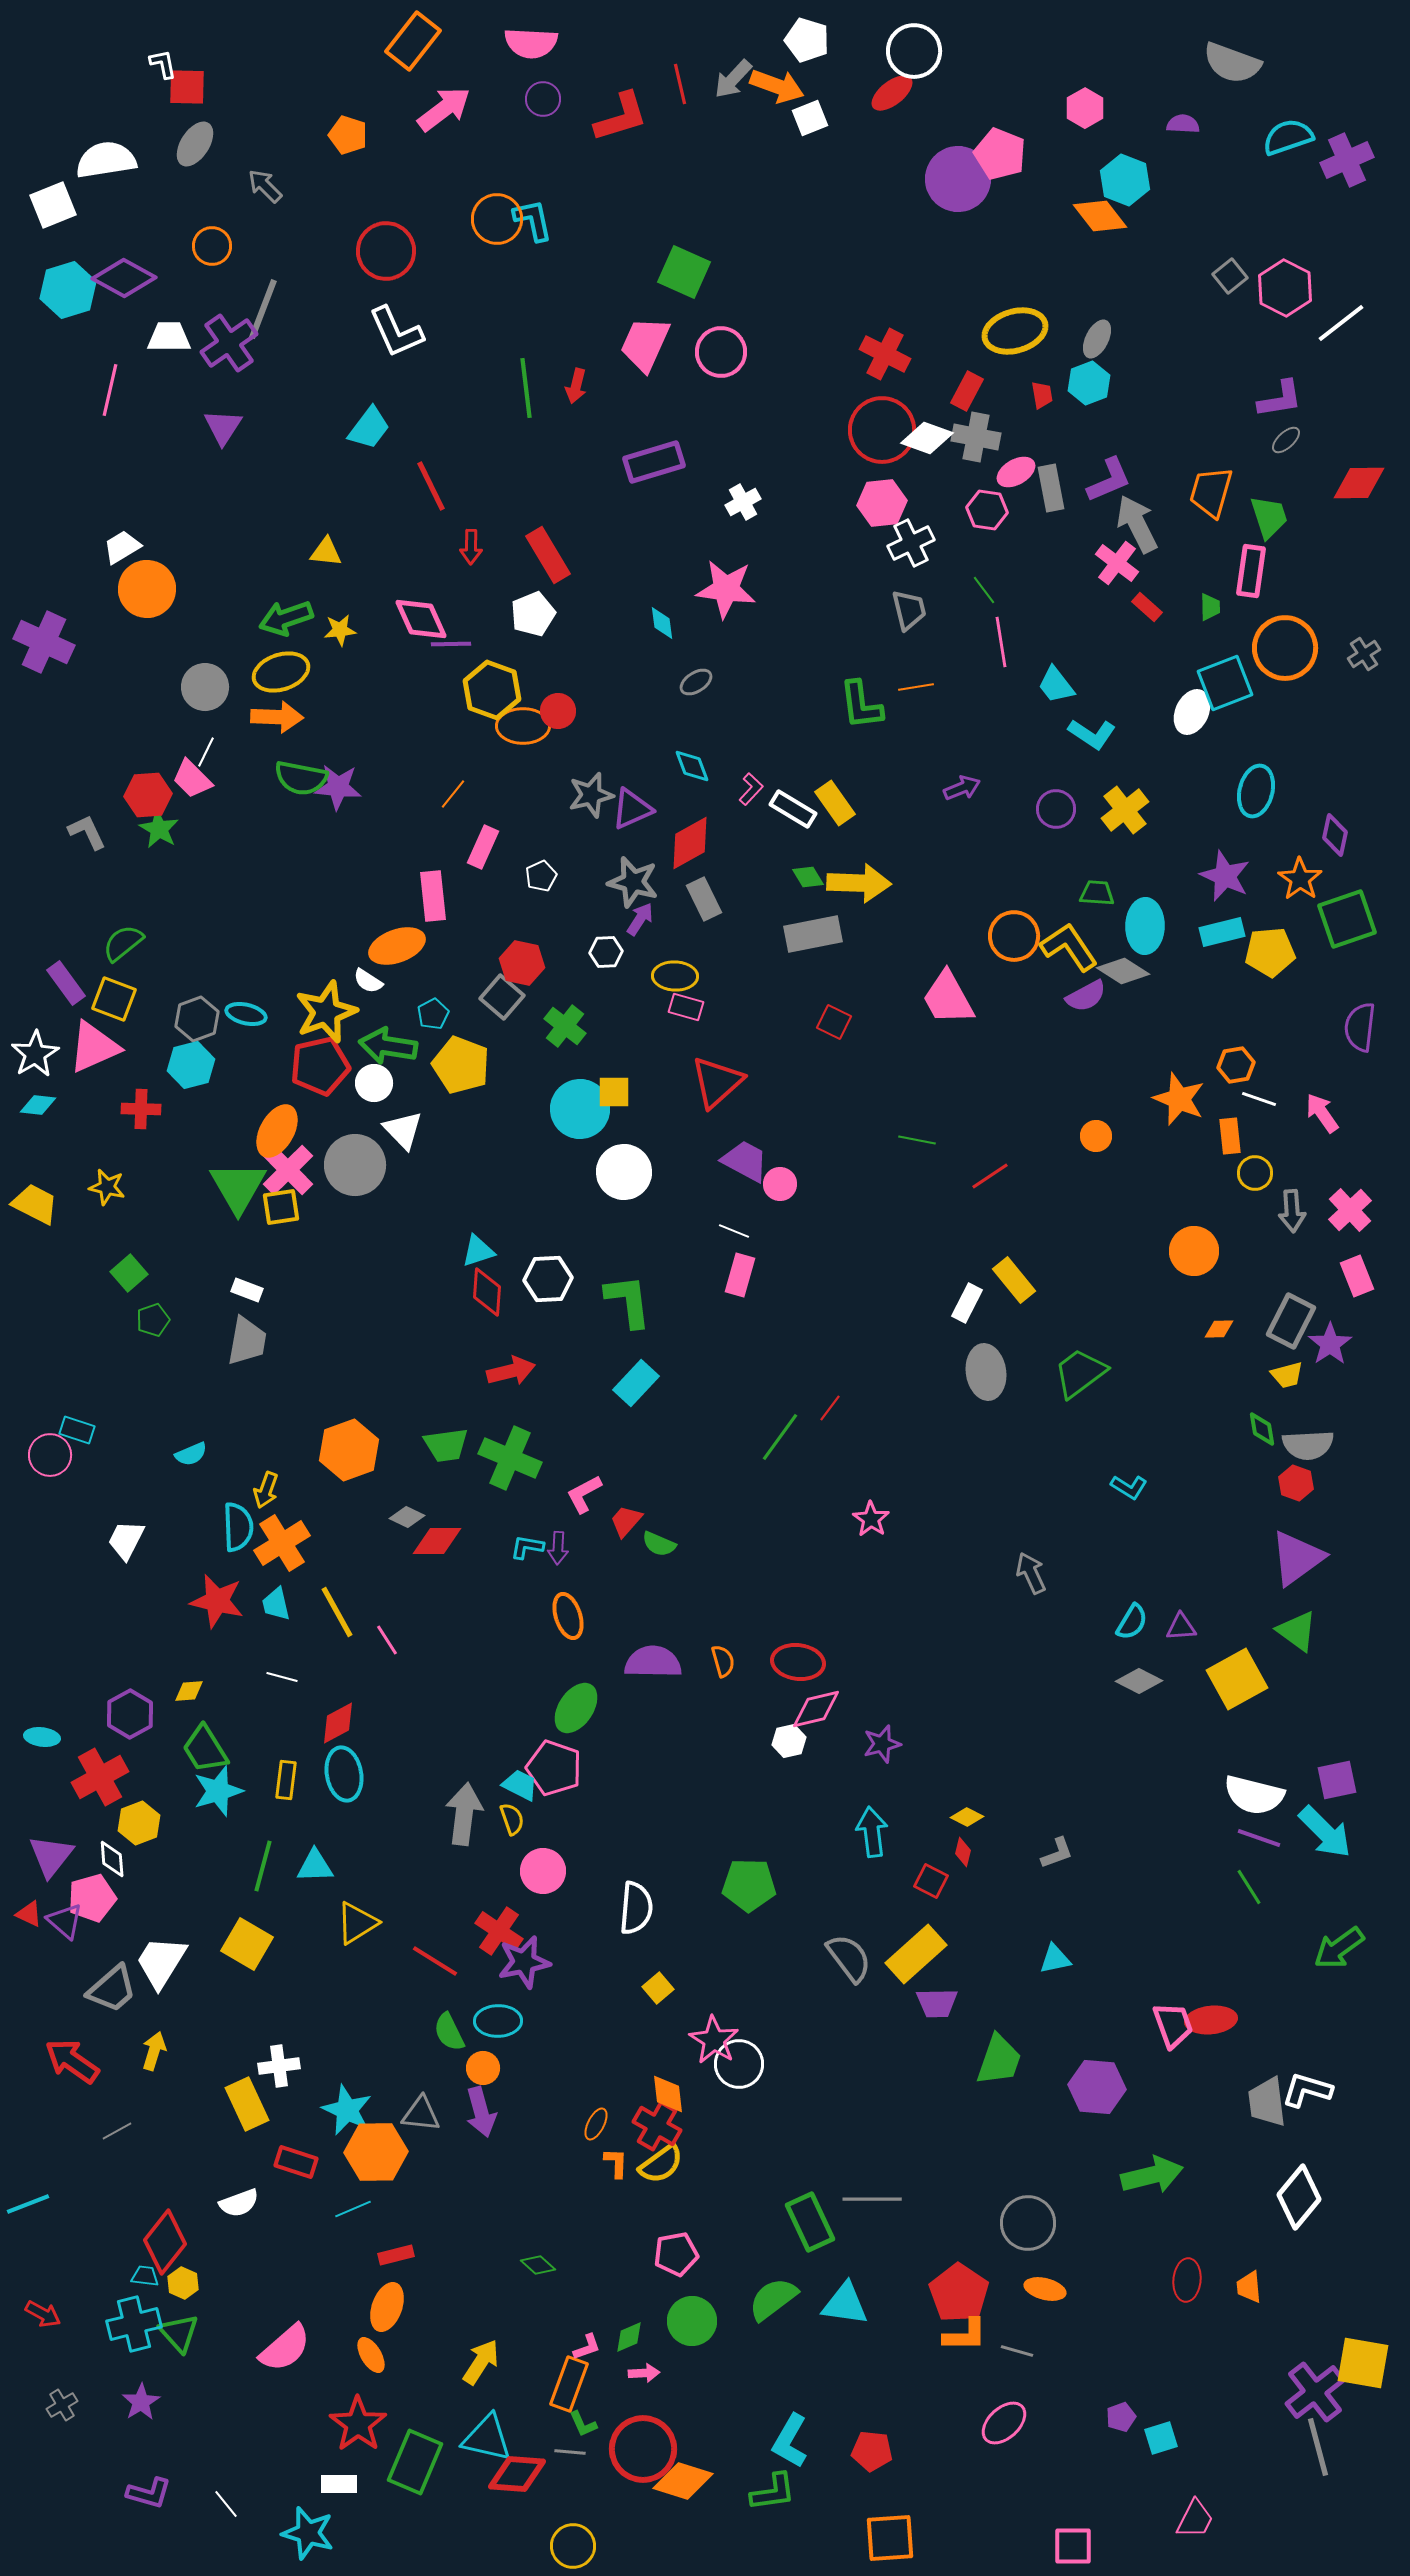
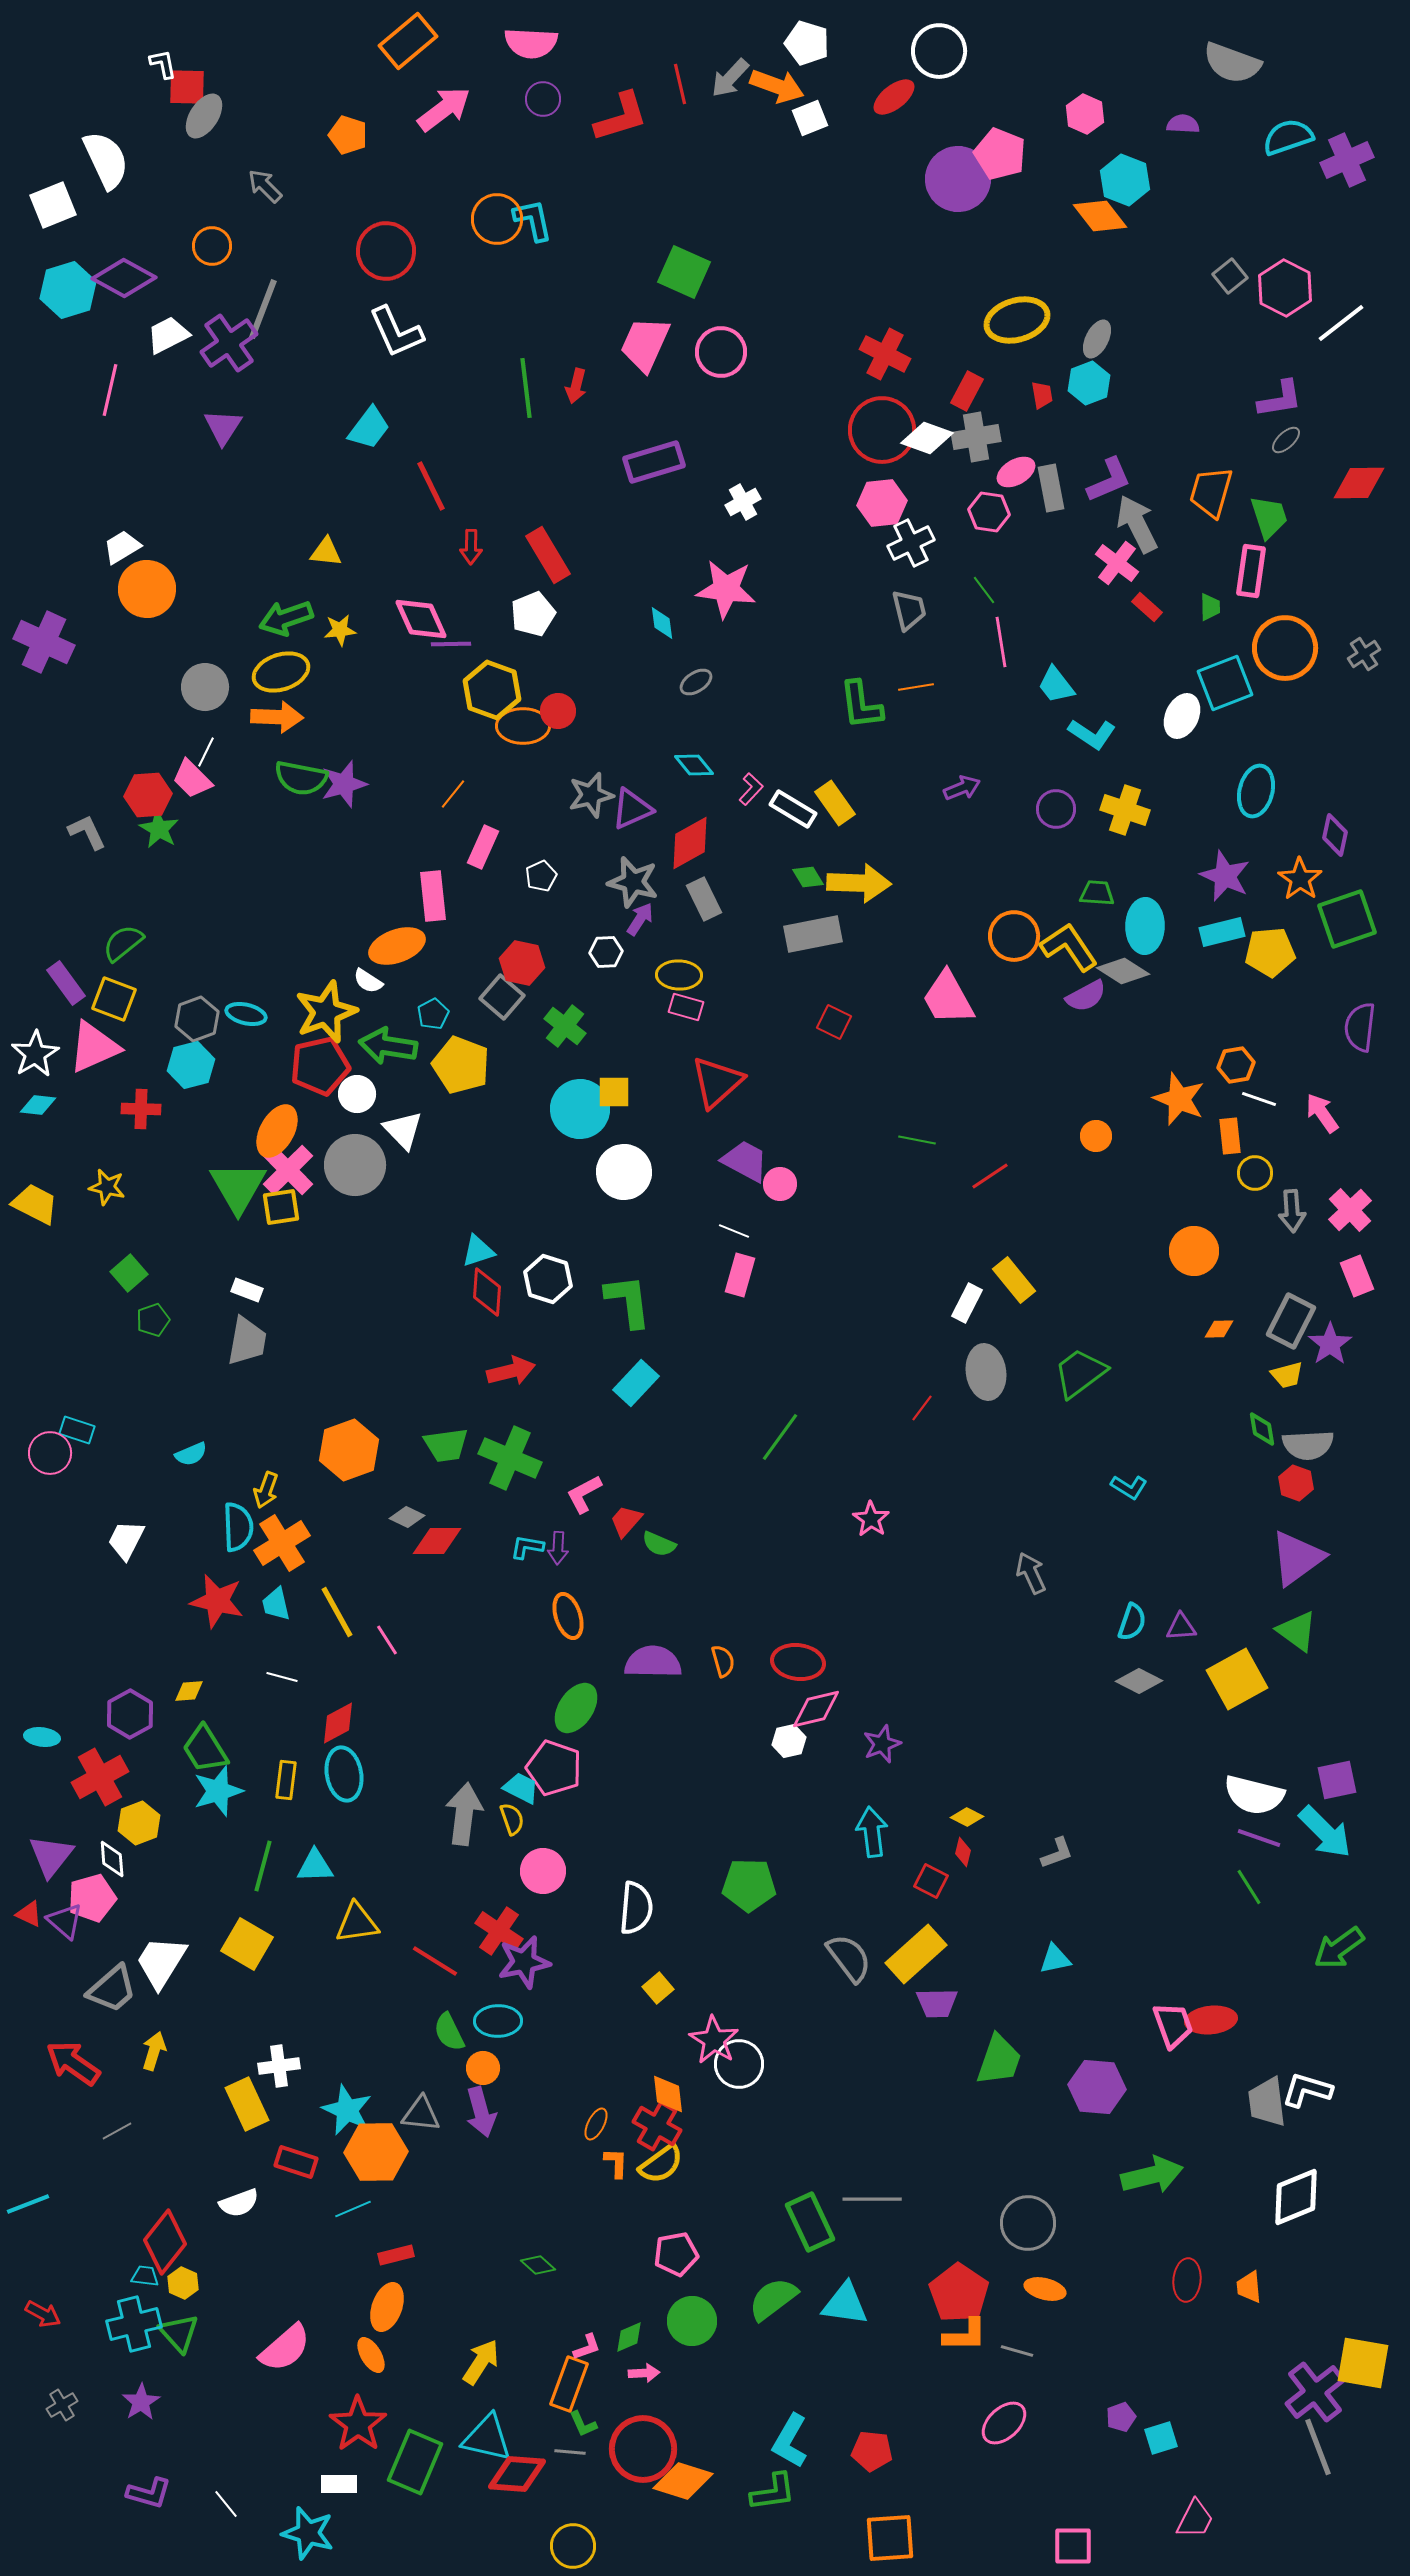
white pentagon at (807, 40): moved 3 px down
orange rectangle at (413, 41): moved 5 px left; rotated 12 degrees clockwise
white circle at (914, 51): moved 25 px right
gray arrow at (733, 79): moved 3 px left, 1 px up
red ellipse at (892, 93): moved 2 px right, 4 px down
pink hexagon at (1085, 108): moved 6 px down; rotated 6 degrees counterclockwise
gray ellipse at (195, 144): moved 9 px right, 28 px up
white semicircle at (106, 160): rotated 74 degrees clockwise
yellow ellipse at (1015, 331): moved 2 px right, 11 px up
white trapezoid at (169, 337): moved 1 px left, 2 px up; rotated 27 degrees counterclockwise
gray cross at (976, 437): rotated 21 degrees counterclockwise
pink hexagon at (987, 510): moved 2 px right, 2 px down
white ellipse at (1192, 712): moved 10 px left, 4 px down
cyan diamond at (692, 766): moved 2 px right, 1 px up; rotated 18 degrees counterclockwise
purple star at (338, 787): moved 6 px right, 3 px up; rotated 21 degrees counterclockwise
yellow cross at (1125, 810): rotated 33 degrees counterclockwise
yellow ellipse at (675, 976): moved 4 px right, 1 px up
white circle at (374, 1083): moved 17 px left, 11 px down
white hexagon at (548, 1279): rotated 21 degrees clockwise
red line at (830, 1408): moved 92 px right
pink circle at (50, 1455): moved 2 px up
cyan semicircle at (1132, 1622): rotated 12 degrees counterclockwise
purple star at (882, 1744): rotated 6 degrees counterclockwise
cyan trapezoid at (520, 1785): moved 1 px right, 3 px down
yellow triangle at (357, 1923): rotated 24 degrees clockwise
red arrow at (72, 2061): moved 1 px right, 2 px down
white diamond at (1299, 2197): moved 3 px left; rotated 28 degrees clockwise
gray line at (1318, 2447): rotated 6 degrees counterclockwise
